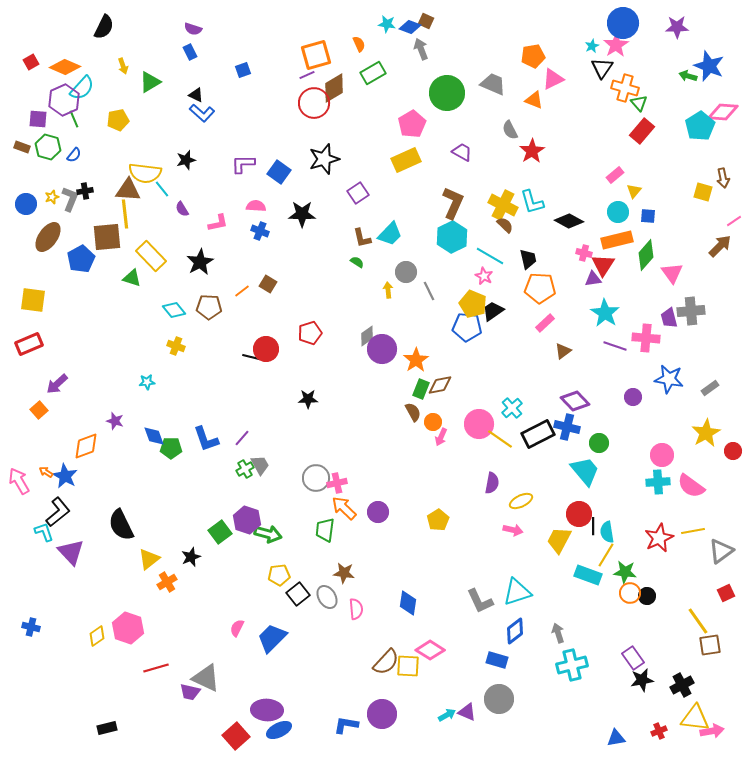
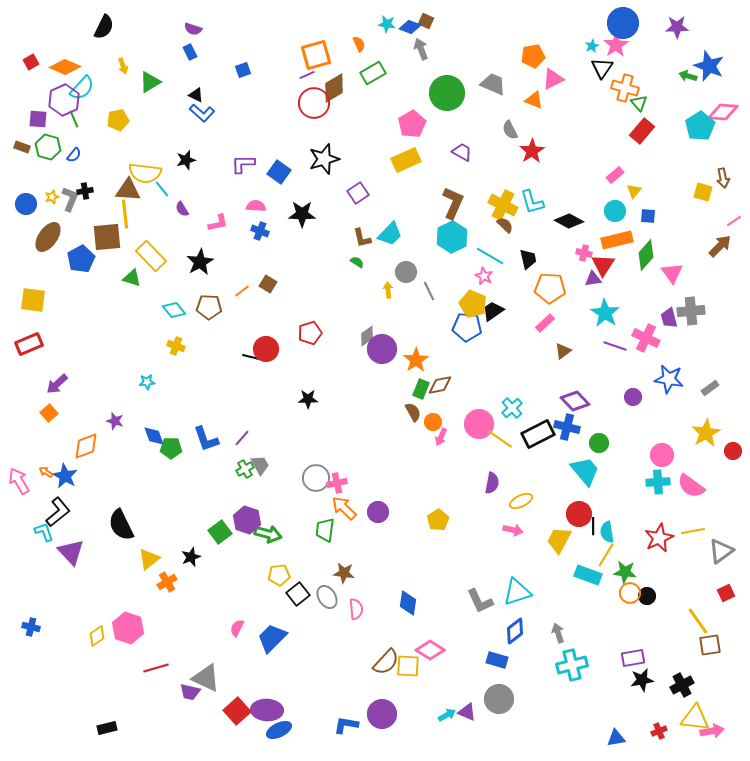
cyan circle at (618, 212): moved 3 px left, 1 px up
orange pentagon at (540, 288): moved 10 px right
pink cross at (646, 338): rotated 20 degrees clockwise
orange square at (39, 410): moved 10 px right, 3 px down
purple rectangle at (633, 658): rotated 65 degrees counterclockwise
red square at (236, 736): moved 1 px right, 25 px up
